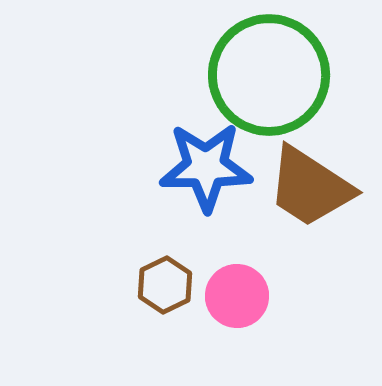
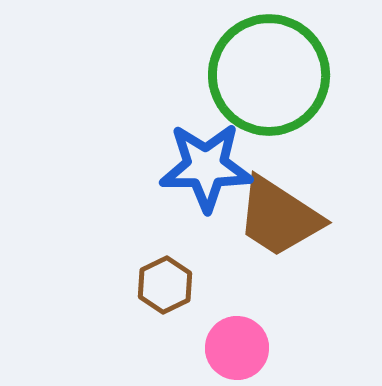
brown trapezoid: moved 31 px left, 30 px down
pink circle: moved 52 px down
